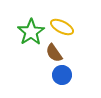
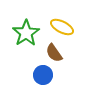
green star: moved 5 px left, 1 px down
blue circle: moved 19 px left
